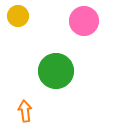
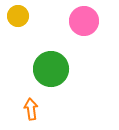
green circle: moved 5 px left, 2 px up
orange arrow: moved 6 px right, 2 px up
